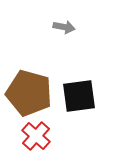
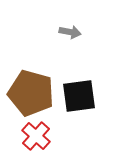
gray arrow: moved 6 px right, 5 px down
brown pentagon: moved 2 px right
